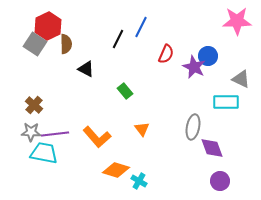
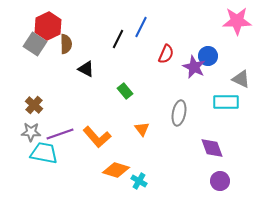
gray ellipse: moved 14 px left, 14 px up
purple line: moved 5 px right; rotated 12 degrees counterclockwise
